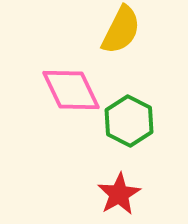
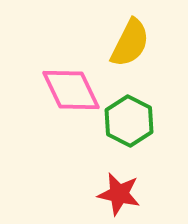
yellow semicircle: moved 9 px right, 13 px down
red star: rotated 30 degrees counterclockwise
